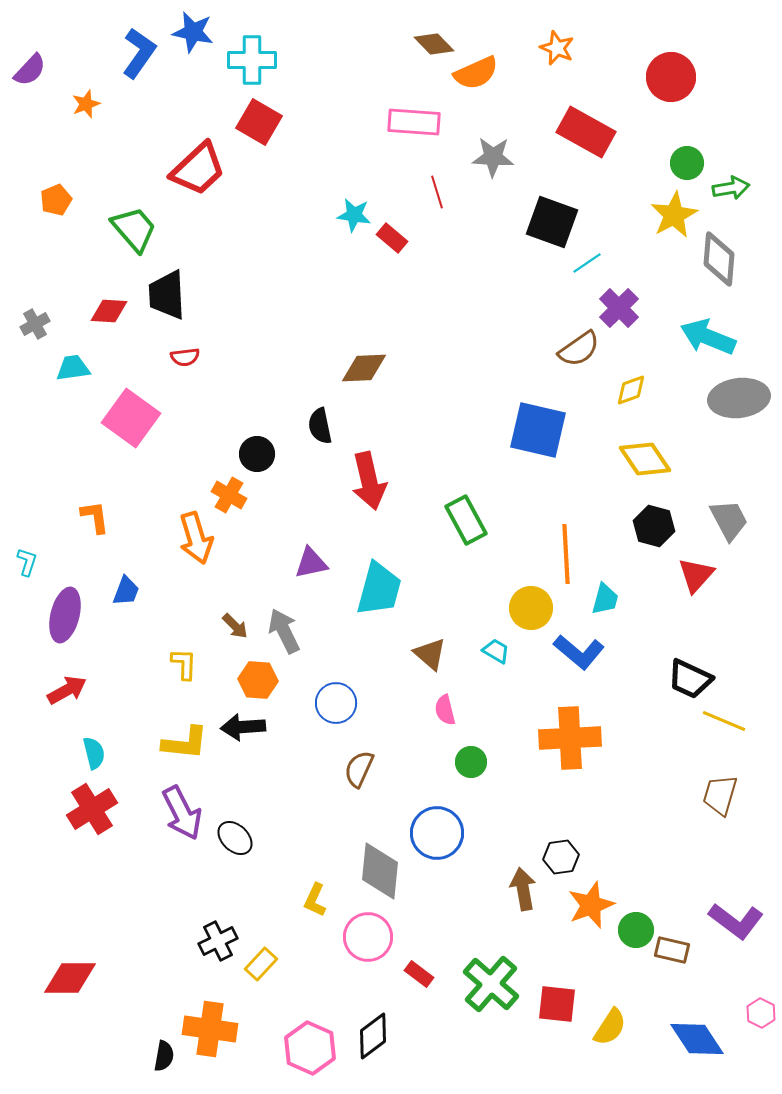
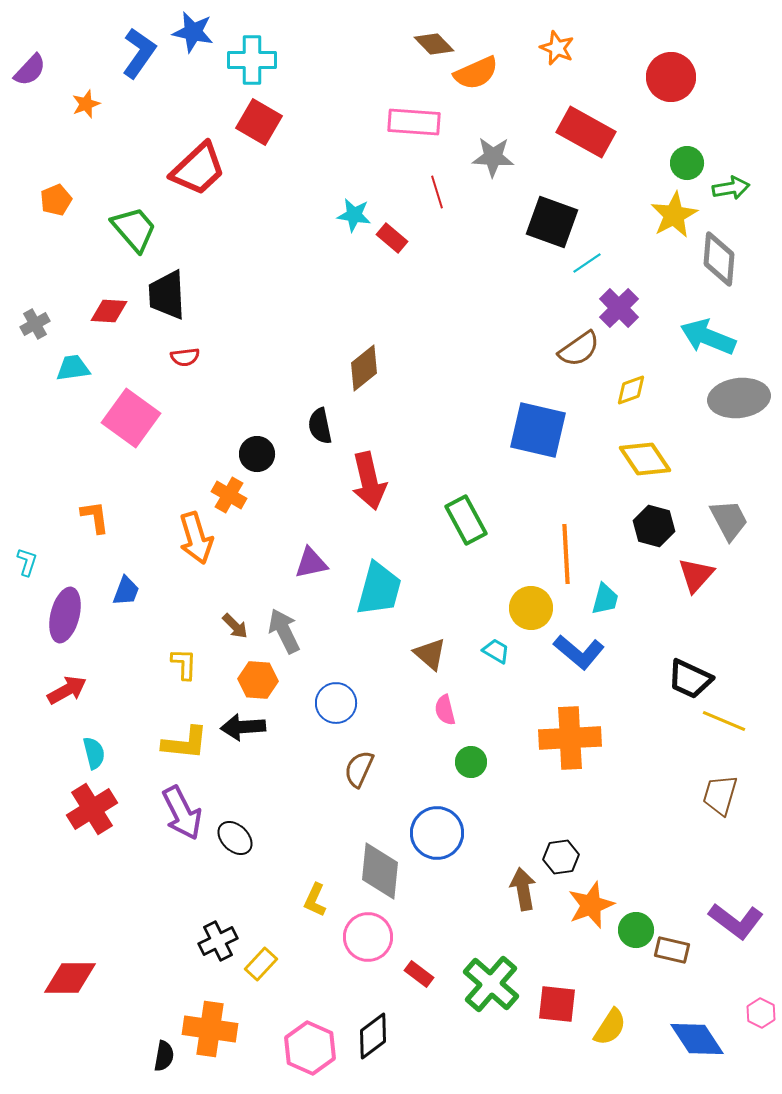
brown diamond at (364, 368): rotated 36 degrees counterclockwise
